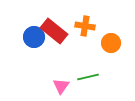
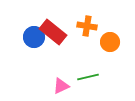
orange cross: moved 2 px right
red rectangle: moved 1 px left, 1 px down
orange circle: moved 1 px left, 1 px up
pink triangle: rotated 30 degrees clockwise
